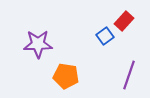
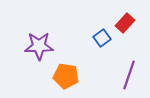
red rectangle: moved 1 px right, 2 px down
blue square: moved 3 px left, 2 px down
purple star: moved 1 px right, 2 px down
